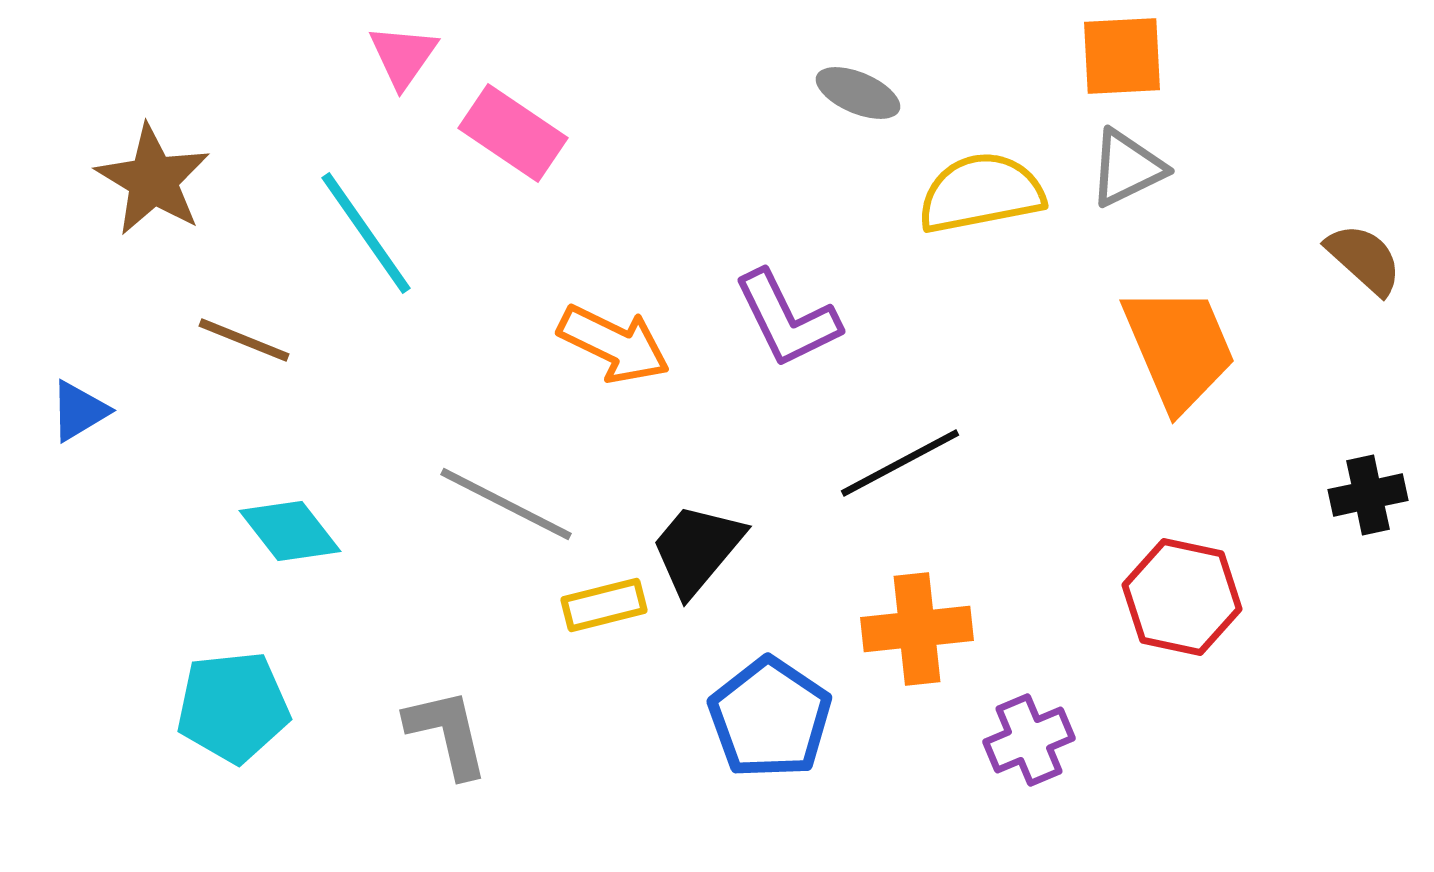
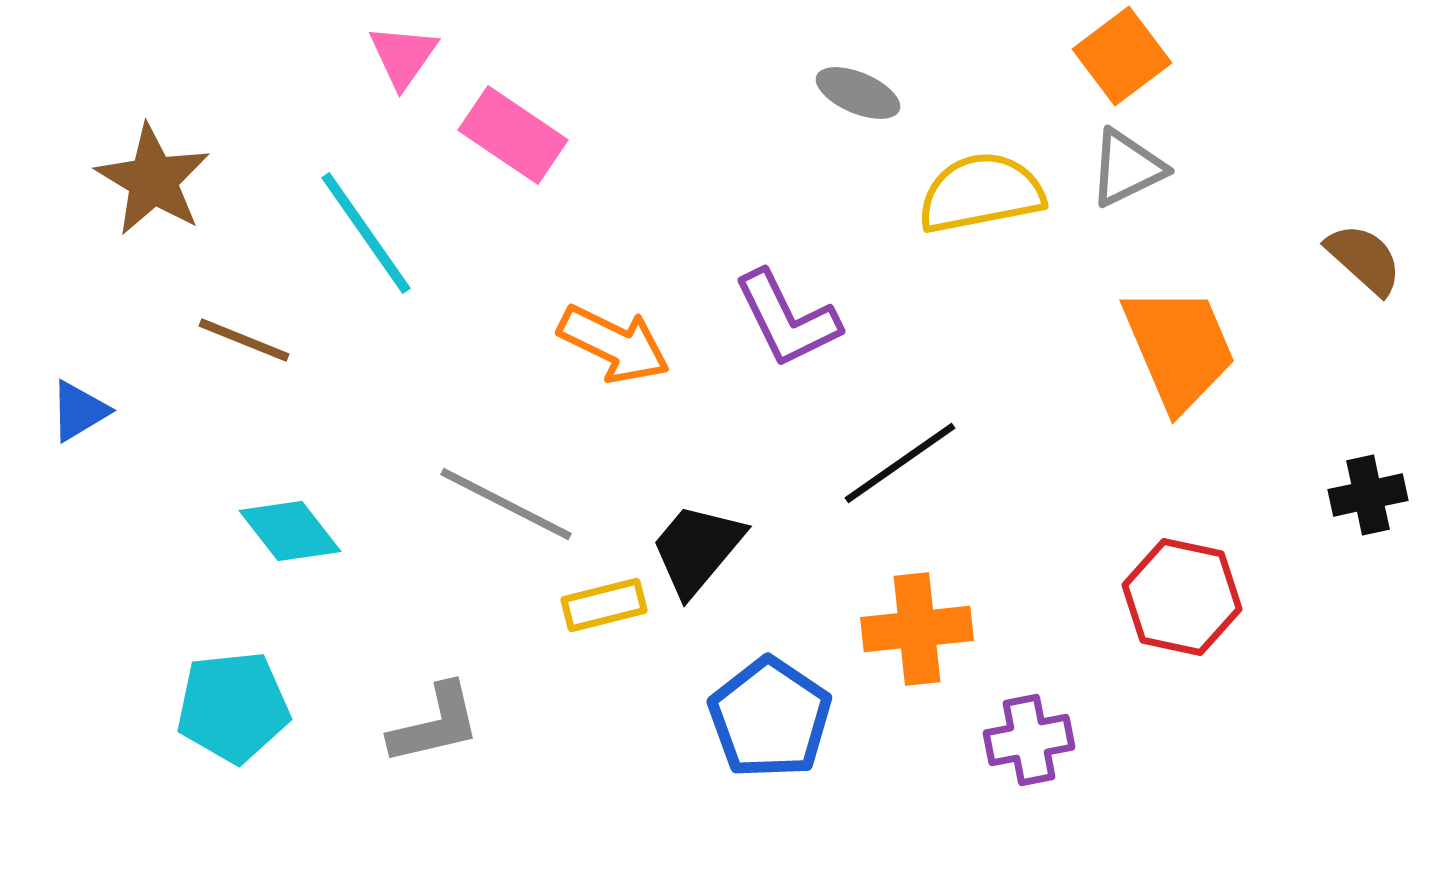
orange square: rotated 34 degrees counterclockwise
pink rectangle: moved 2 px down
black line: rotated 7 degrees counterclockwise
gray L-shape: moved 12 px left, 9 px up; rotated 90 degrees clockwise
purple cross: rotated 12 degrees clockwise
